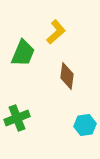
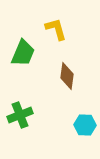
yellow L-shape: moved 3 px up; rotated 65 degrees counterclockwise
green cross: moved 3 px right, 3 px up
cyan hexagon: rotated 10 degrees clockwise
